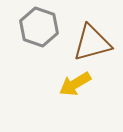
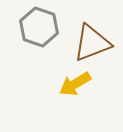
brown triangle: rotated 6 degrees counterclockwise
